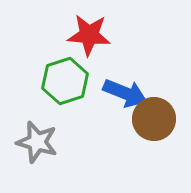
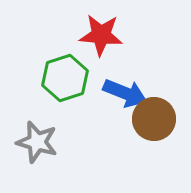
red star: moved 12 px right
green hexagon: moved 3 px up
